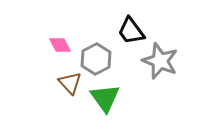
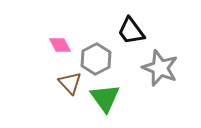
gray star: moved 7 px down
